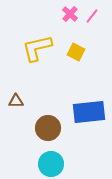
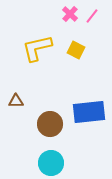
yellow square: moved 2 px up
brown circle: moved 2 px right, 4 px up
cyan circle: moved 1 px up
